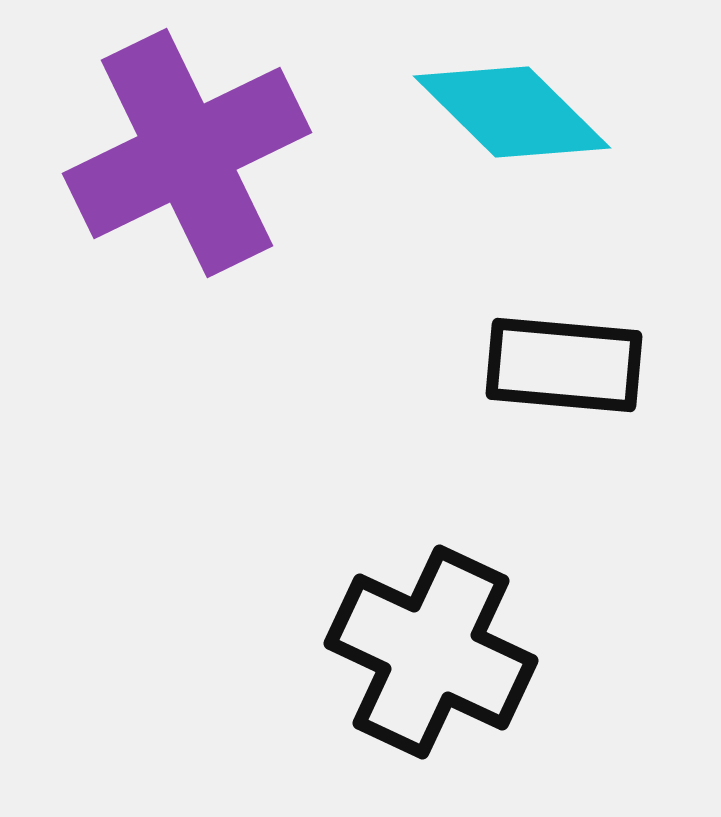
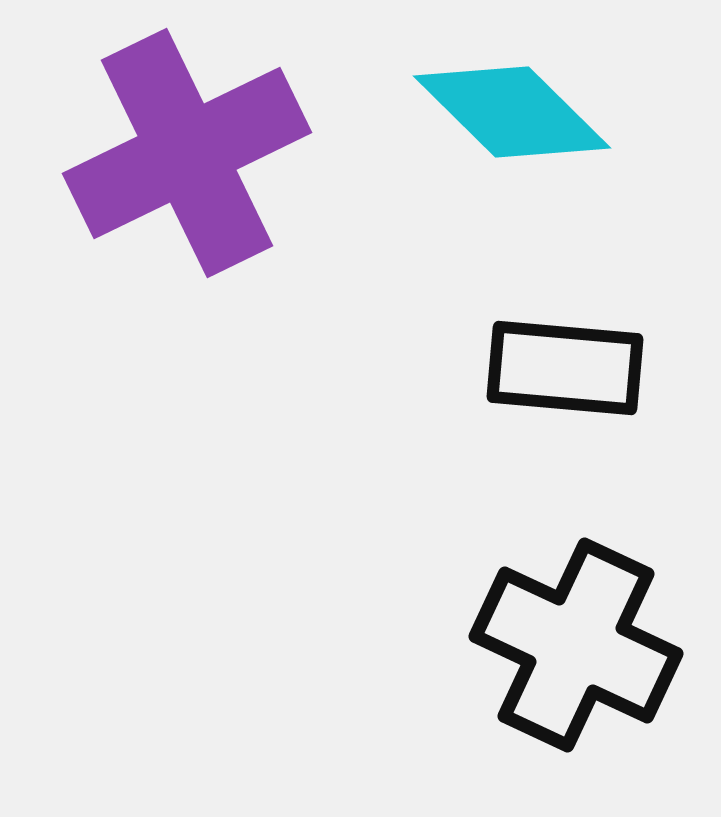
black rectangle: moved 1 px right, 3 px down
black cross: moved 145 px right, 7 px up
